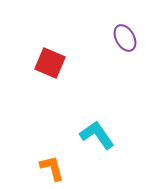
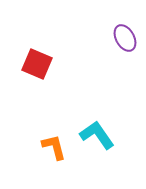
red square: moved 13 px left, 1 px down
orange L-shape: moved 2 px right, 21 px up
